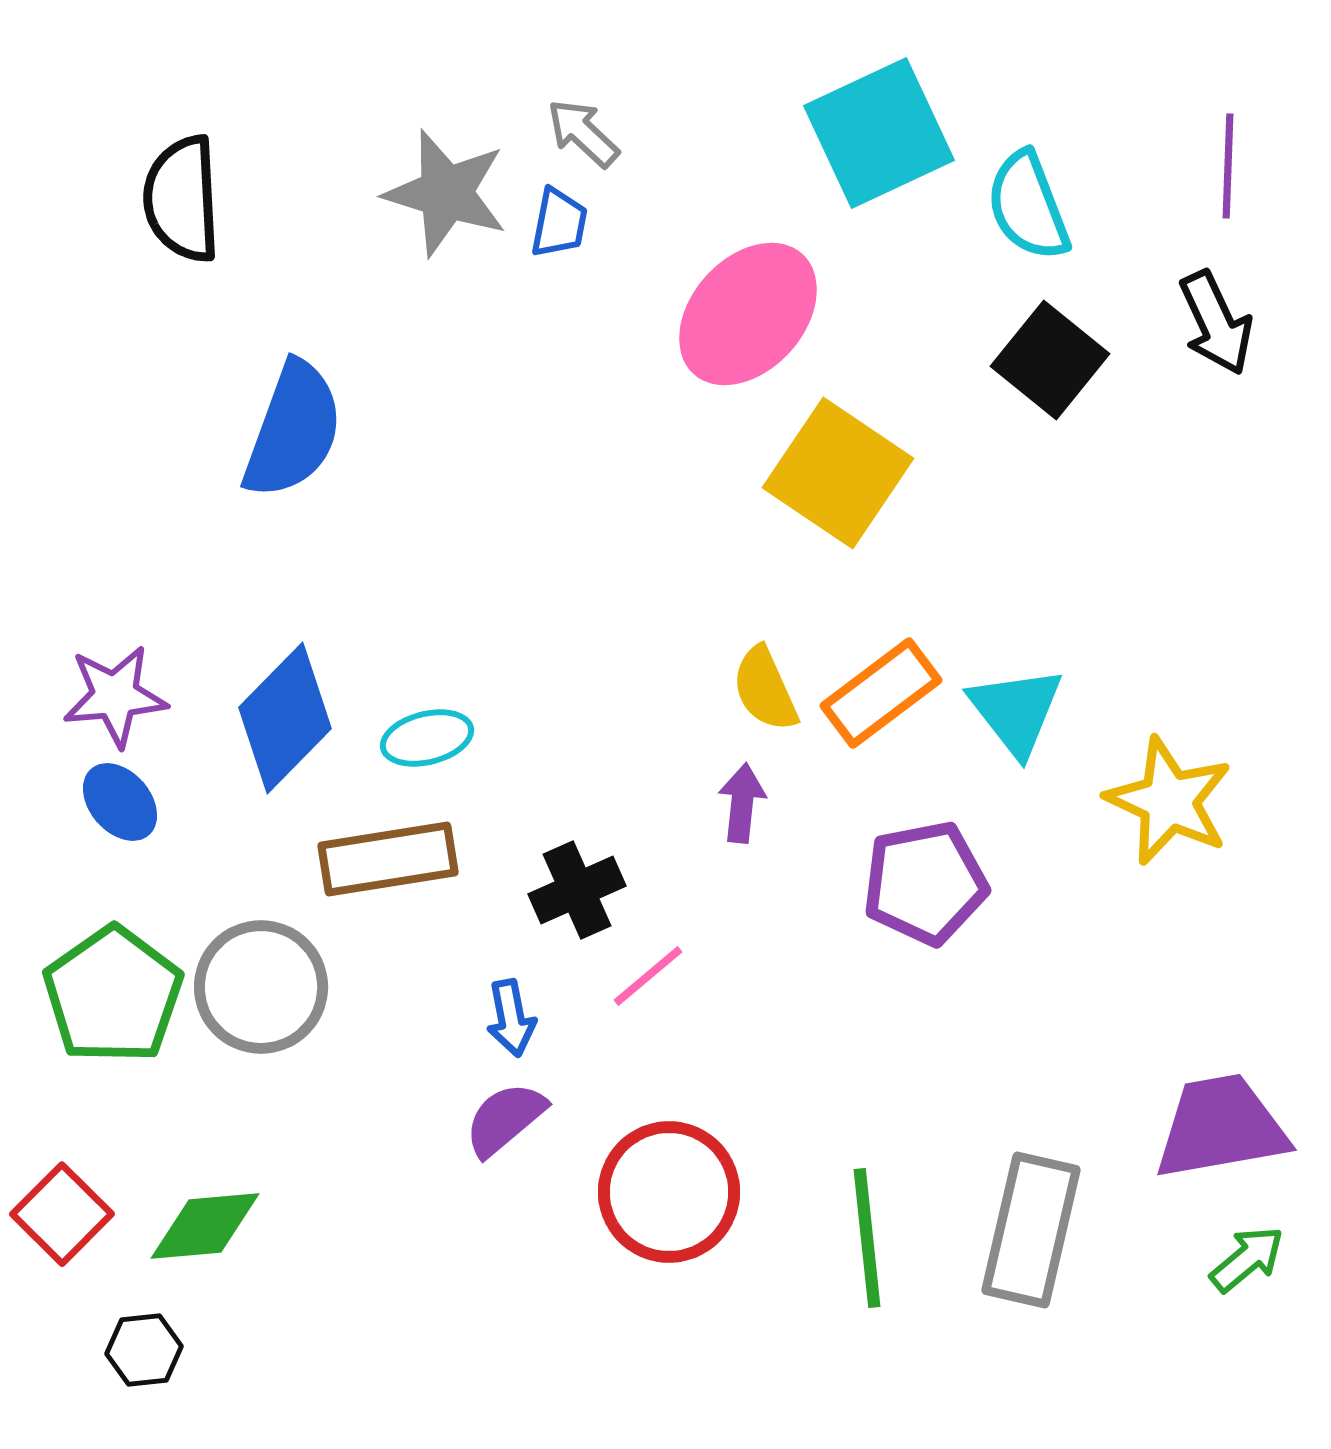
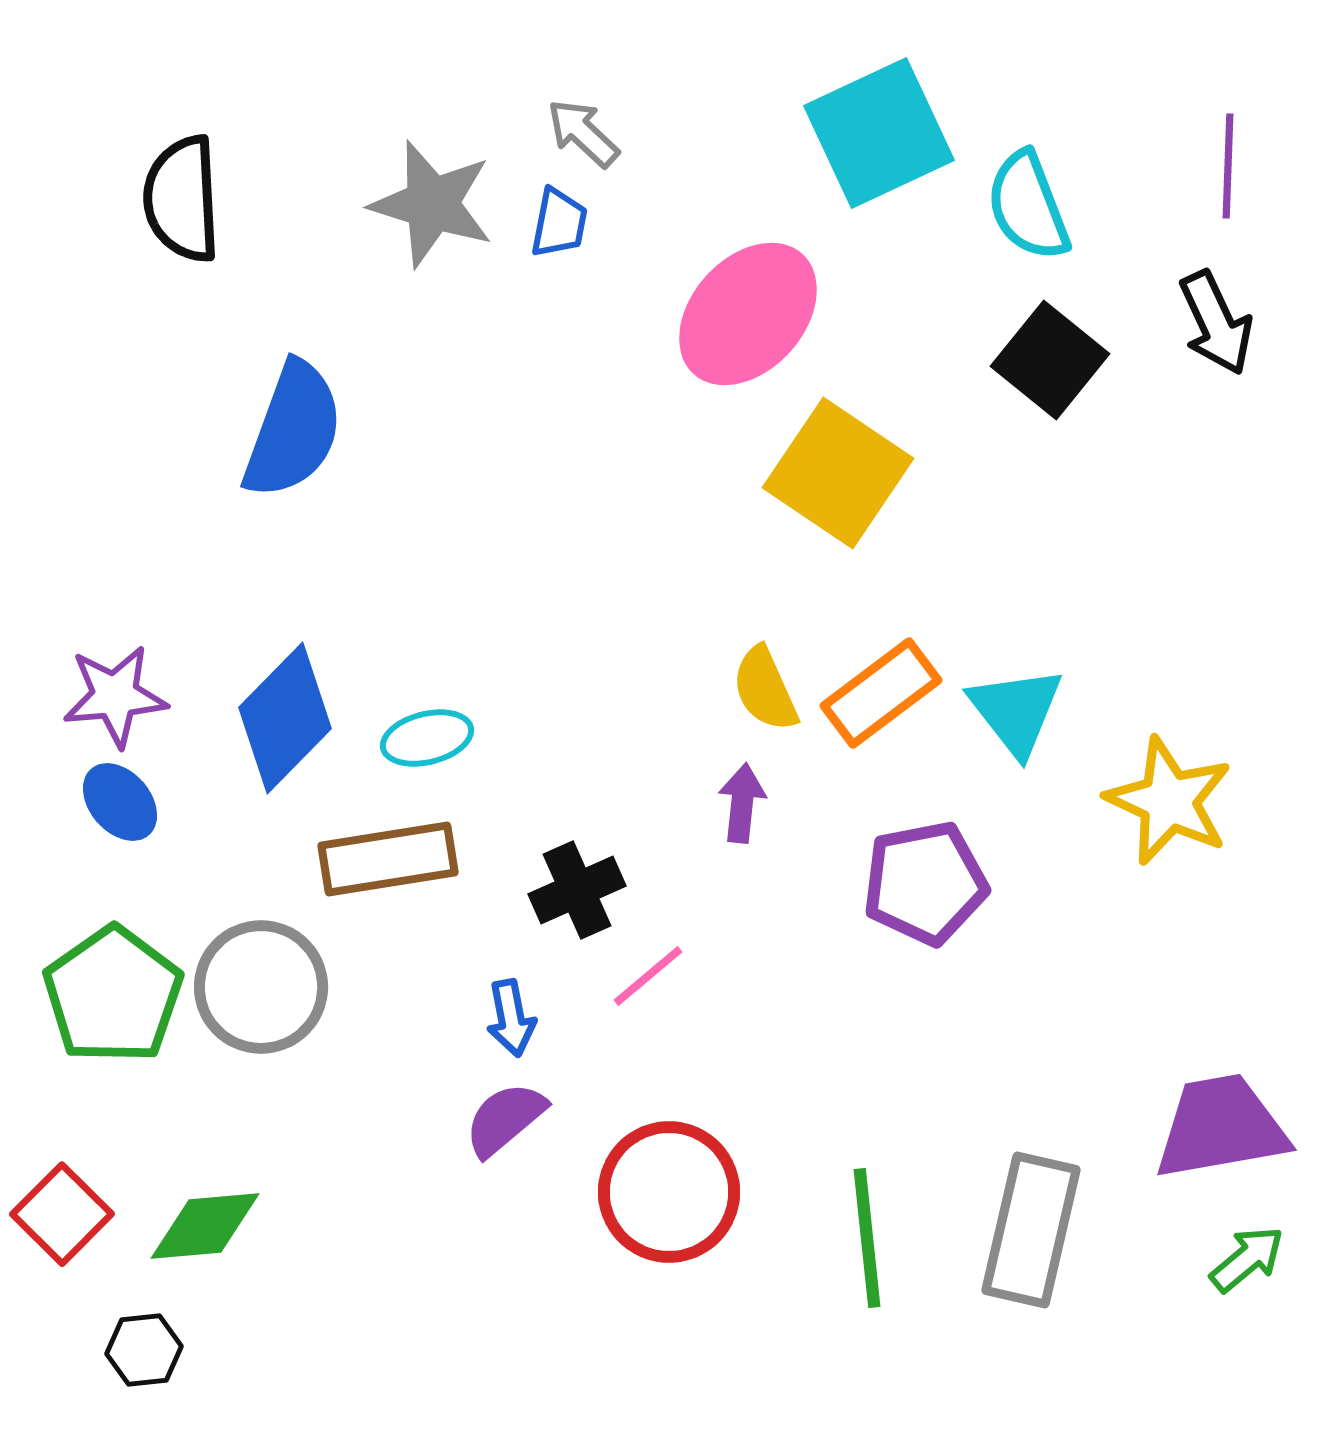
gray star: moved 14 px left, 11 px down
